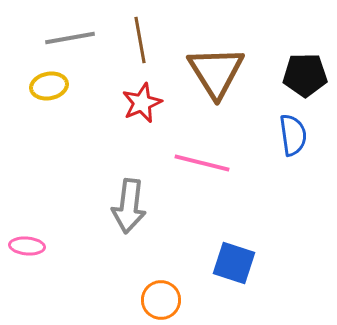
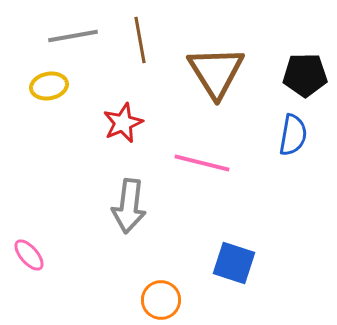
gray line: moved 3 px right, 2 px up
red star: moved 19 px left, 20 px down
blue semicircle: rotated 18 degrees clockwise
pink ellipse: moved 2 px right, 9 px down; rotated 44 degrees clockwise
